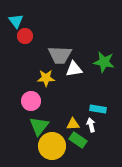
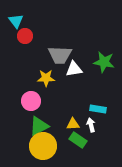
green triangle: rotated 25 degrees clockwise
yellow circle: moved 9 px left
